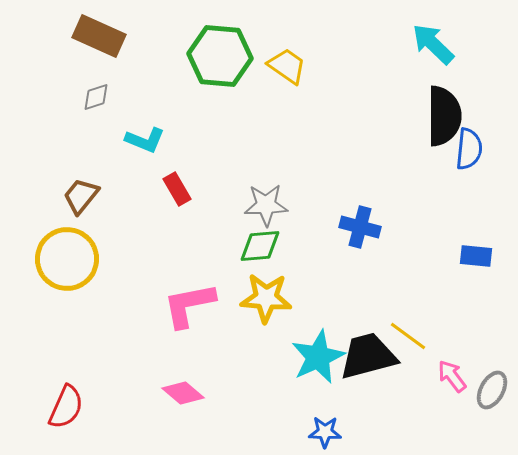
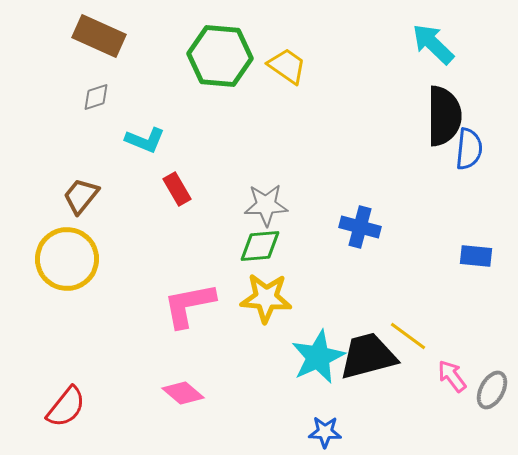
red semicircle: rotated 15 degrees clockwise
